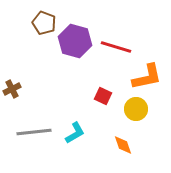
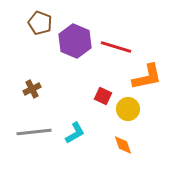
brown pentagon: moved 4 px left
purple hexagon: rotated 8 degrees clockwise
brown cross: moved 20 px right
yellow circle: moved 8 px left
